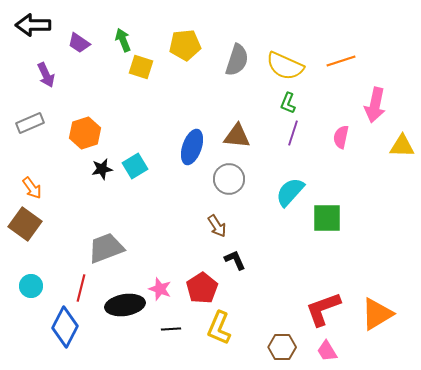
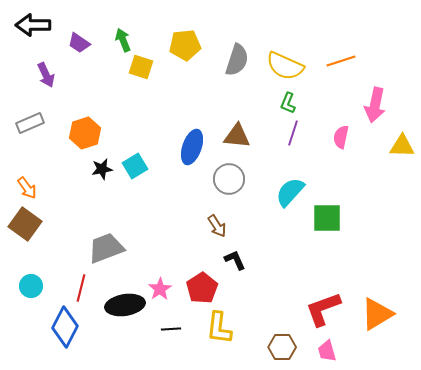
orange arrow: moved 5 px left
pink star: rotated 20 degrees clockwise
yellow L-shape: rotated 16 degrees counterclockwise
pink trapezoid: rotated 15 degrees clockwise
